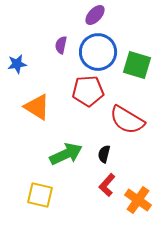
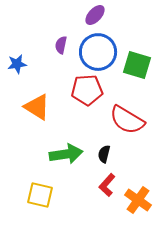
red pentagon: moved 1 px left, 1 px up
green arrow: rotated 16 degrees clockwise
